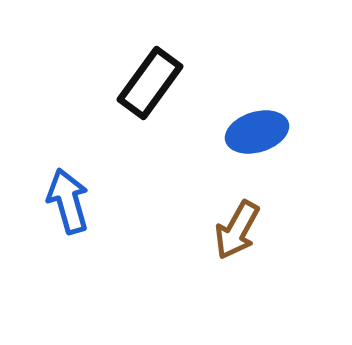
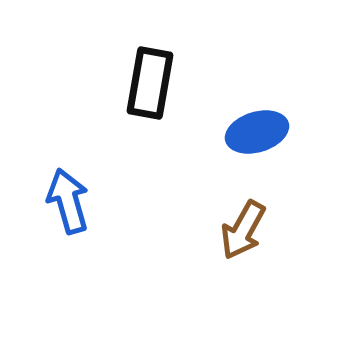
black rectangle: rotated 26 degrees counterclockwise
brown arrow: moved 6 px right
